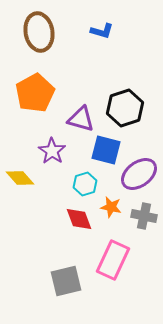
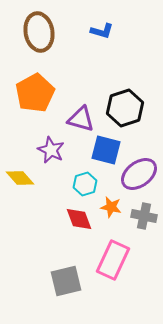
purple star: moved 1 px left, 1 px up; rotated 8 degrees counterclockwise
